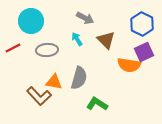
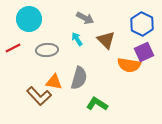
cyan circle: moved 2 px left, 2 px up
